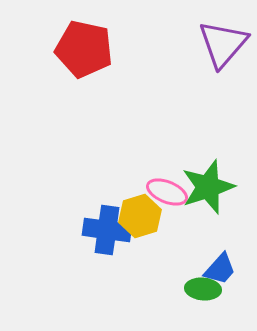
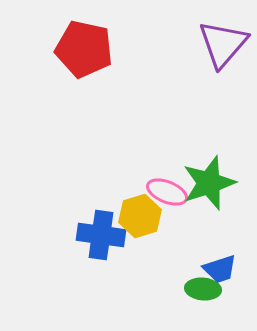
green star: moved 1 px right, 4 px up
blue cross: moved 6 px left, 5 px down
blue trapezoid: rotated 30 degrees clockwise
